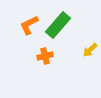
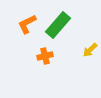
orange L-shape: moved 2 px left, 1 px up
